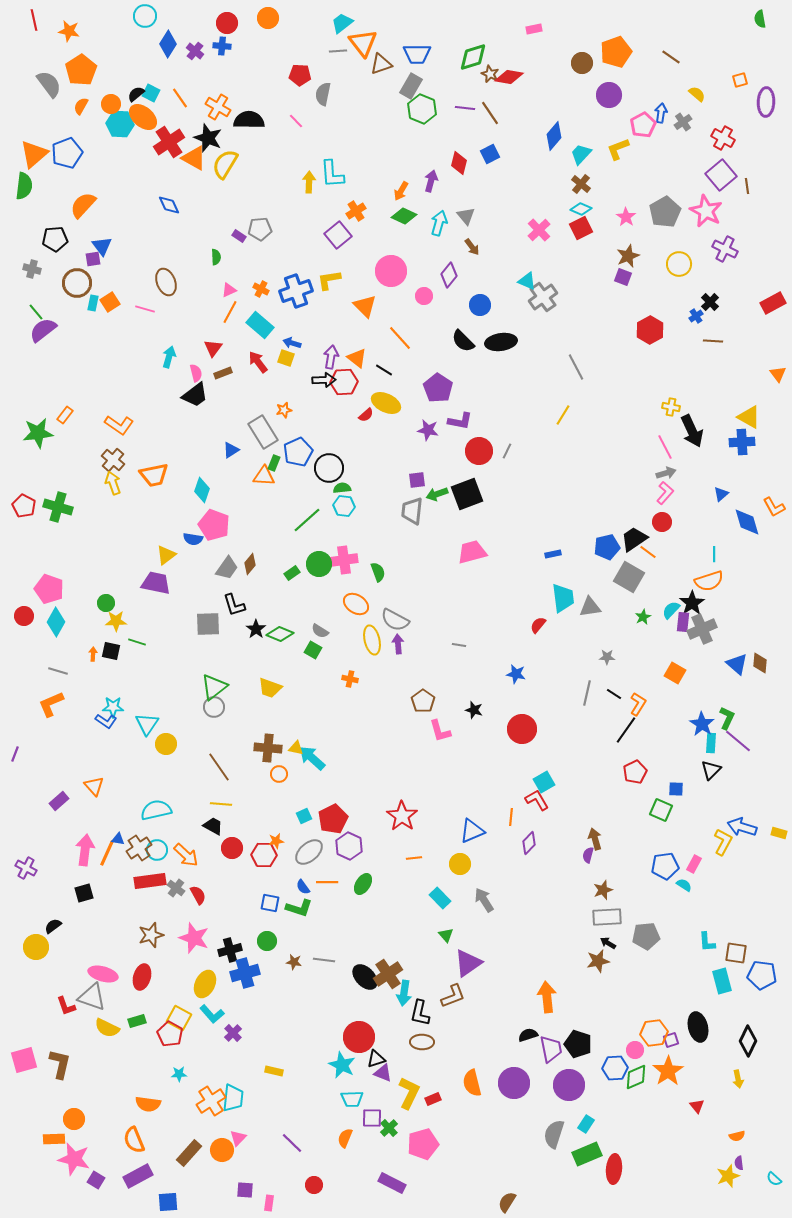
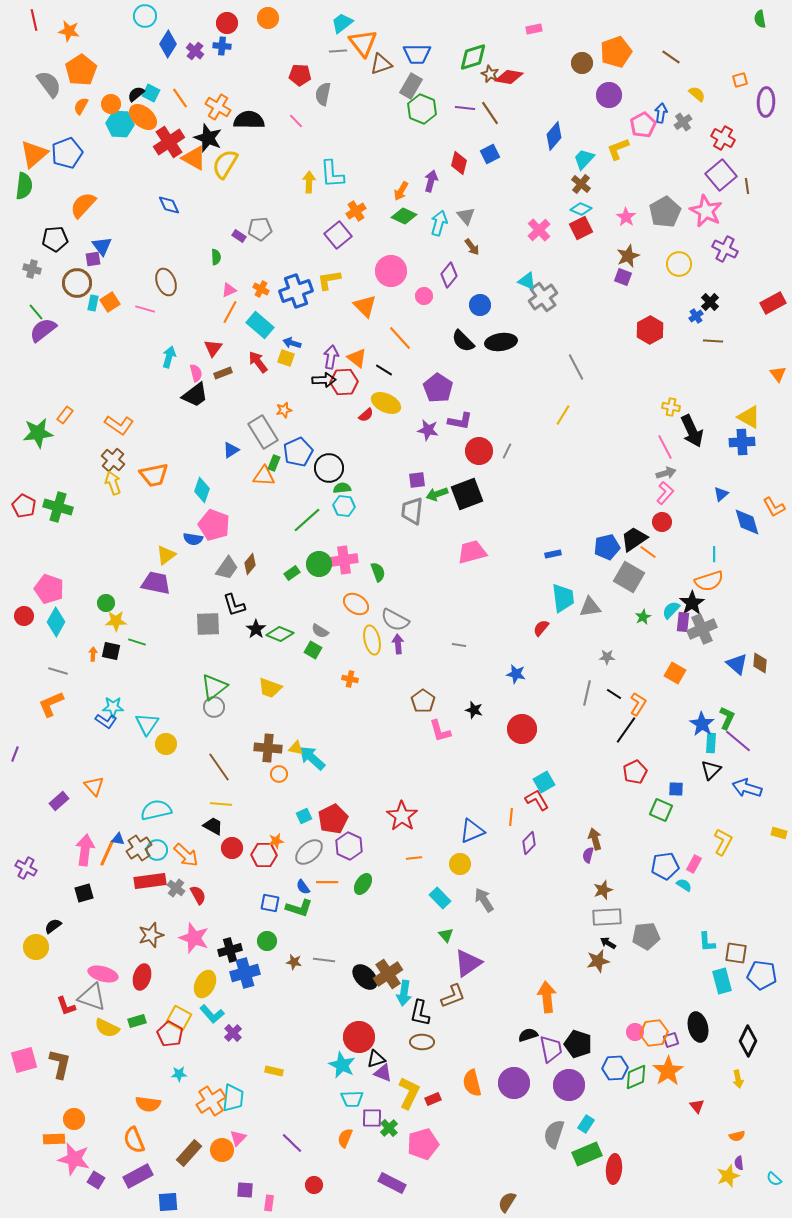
cyan trapezoid at (581, 154): moved 3 px right, 5 px down
red semicircle at (538, 625): moved 3 px right, 3 px down
blue arrow at (742, 827): moved 5 px right, 39 px up
pink circle at (635, 1050): moved 18 px up
